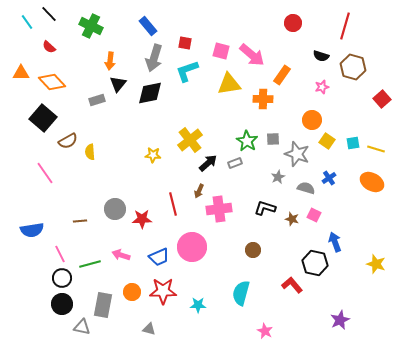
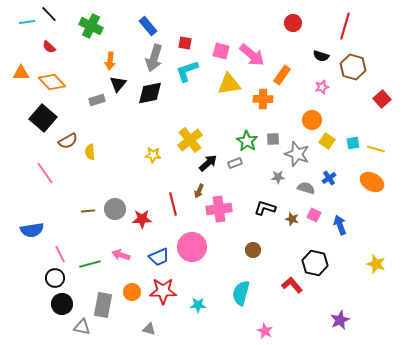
cyan line at (27, 22): rotated 63 degrees counterclockwise
gray star at (278, 177): rotated 24 degrees clockwise
brown line at (80, 221): moved 8 px right, 10 px up
blue arrow at (335, 242): moved 5 px right, 17 px up
black circle at (62, 278): moved 7 px left
